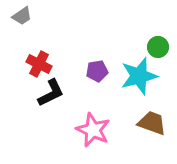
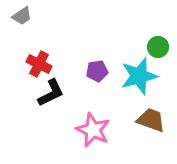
brown trapezoid: moved 1 px left, 3 px up
